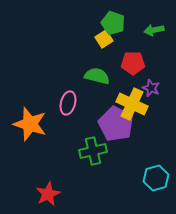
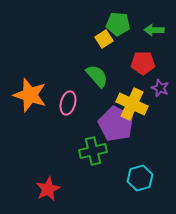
green pentagon: moved 5 px right, 1 px down; rotated 15 degrees counterclockwise
green arrow: rotated 12 degrees clockwise
red pentagon: moved 10 px right
green semicircle: rotated 35 degrees clockwise
purple star: moved 9 px right
orange star: moved 29 px up
cyan hexagon: moved 16 px left
red star: moved 5 px up
